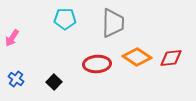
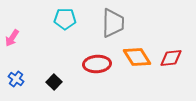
orange diamond: rotated 24 degrees clockwise
